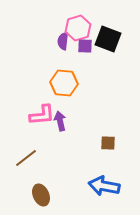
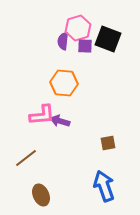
purple arrow: rotated 60 degrees counterclockwise
brown square: rotated 14 degrees counterclockwise
blue arrow: rotated 60 degrees clockwise
